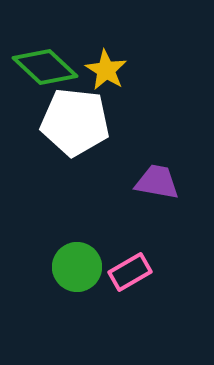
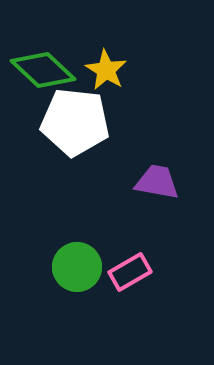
green diamond: moved 2 px left, 3 px down
